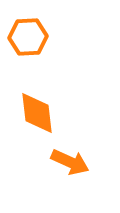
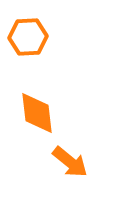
orange arrow: rotated 15 degrees clockwise
